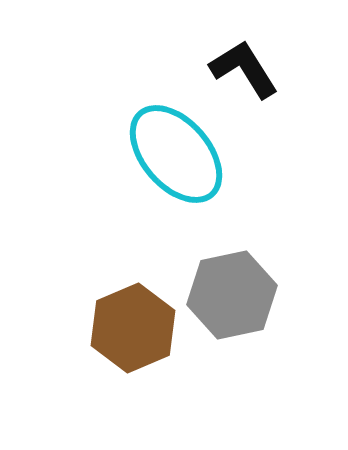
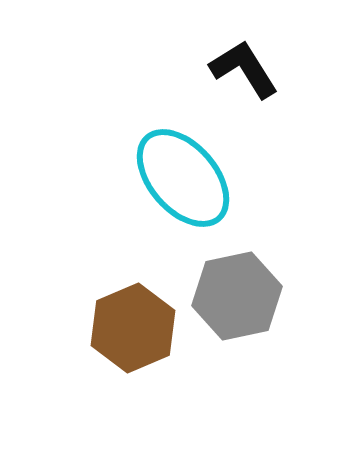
cyan ellipse: moved 7 px right, 24 px down
gray hexagon: moved 5 px right, 1 px down
